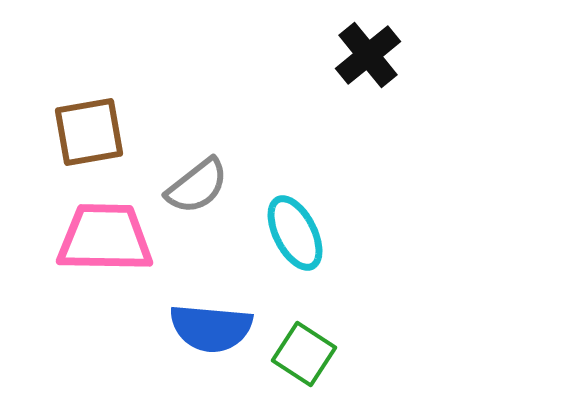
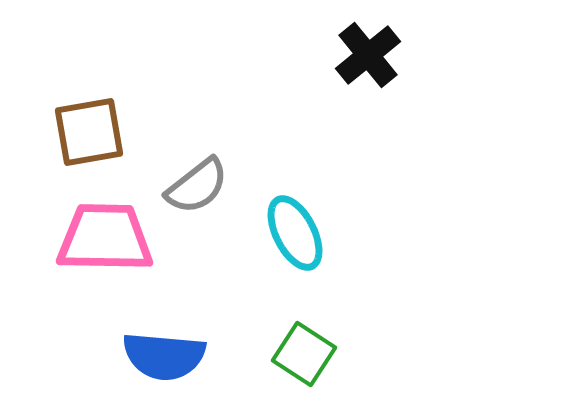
blue semicircle: moved 47 px left, 28 px down
